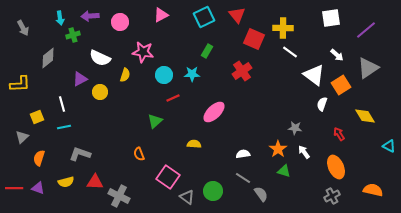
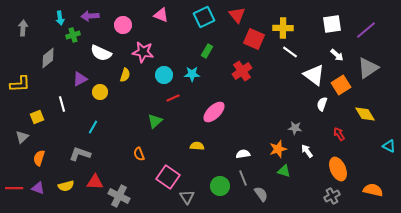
pink triangle at (161, 15): rotated 49 degrees clockwise
white square at (331, 18): moved 1 px right, 6 px down
pink circle at (120, 22): moved 3 px right, 3 px down
gray arrow at (23, 28): rotated 147 degrees counterclockwise
white semicircle at (100, 58): moved 1 px right, 5 px up
yellow diamond at (365, 116): moved 2 px up
cyan line at (64, 127): moved 29 px right; rotated 48 degrees counterclockwise
yellow semicircle at (194, 144): moved 3 px right, 2 px down
orange star at (278, 149): rotated 18 degrees clockwise
white arrow at (304, 152): moved 3 px right, 1 px up
orange ellipse at (336, 167): moved 2 px right, 2 px down
gray line at (243, 178): rotated 35 degrees clockwise
yellow semicircle at (66, 182): moved 4 px down
green circle at (213, 191): moved 7 px right, 5 px up
gray triangle at (187, 197): rotated 21 degrees clockwise
